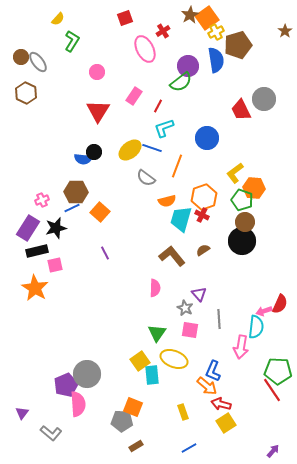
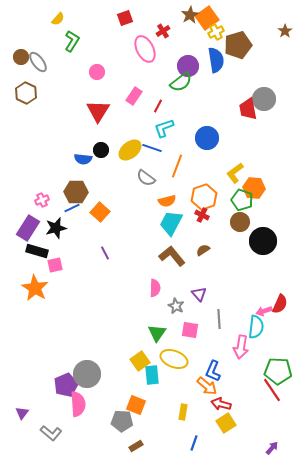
red trapezoid at (241, 110): moved 7 px right, 1 px up; rotated 15 degrees clockwise
black circle at (94, 152): moved 7 px right, 2 px up
cyan trapezoid at (181, 219): moved 10 px left, 4 px down; rotated 12 degrees clockwise
brown circle at (245, 222): moved 5 px left
black circle at (242, 241): moved 21 px right
black rectangle at (37, 251): rotated 30 degrees clockwise
gray star at (185, 308): moved 9 px left, 2 px up
orange square at (133, 407): moved 3 px right, 2 px up
yellow rectangle at (183, 412): rotated 28 degrees clockwise
blue line at (189, 448): moved 5 px right, 5 px up; rotated 42 degrees counterclockwise
purple arrow at (273, 451): moved 1 px left, 3 px up
